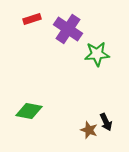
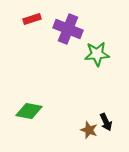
purple cross: rotated 12 degrees counterclockwise
